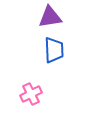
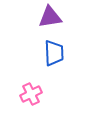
blue trapezoid: moved 3 px down
